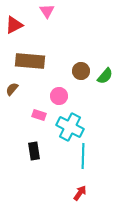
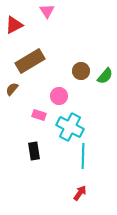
brown rectangle: rotated 36 degrees counterclockwise
